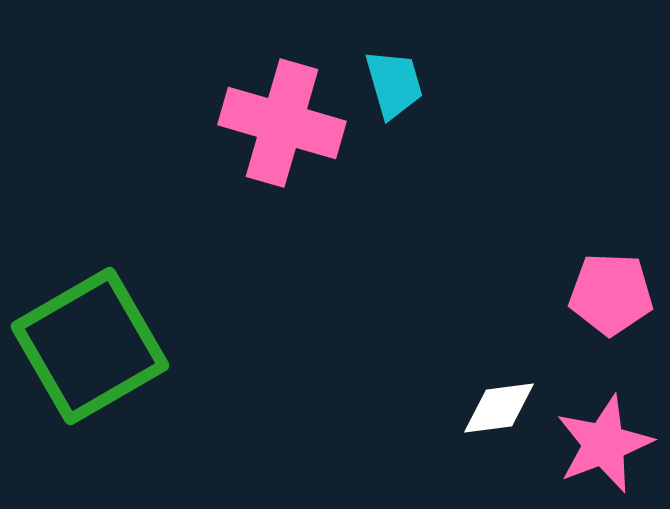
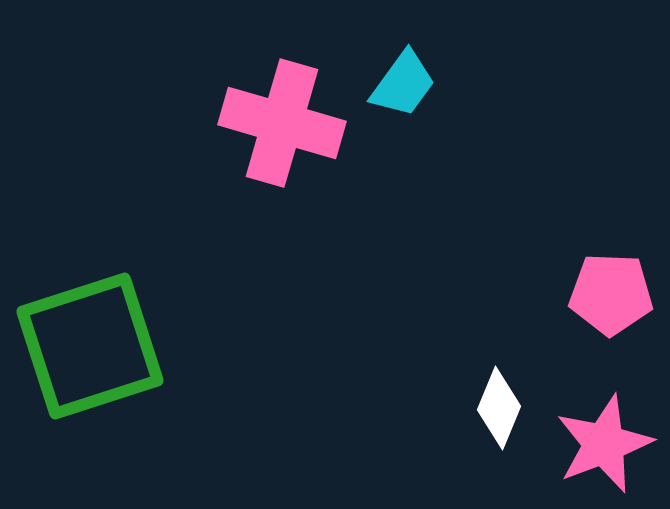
cyan trapezoid: moved 9 px right; rotated 52 degrees clockwise
green square: rotated 12 degrees clockwise
white diamond: rotated 60 degrees counterclockwise
